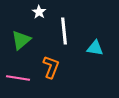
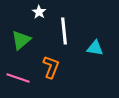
pink line: rotated 10 degrees clockwise
